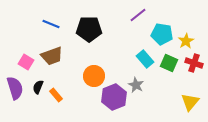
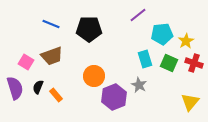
cyan pentagon: rotated 15 degrees counterclockwise
cyan rectangle: rotated 24 degrees clockwise
gray star: moved 3 px right
